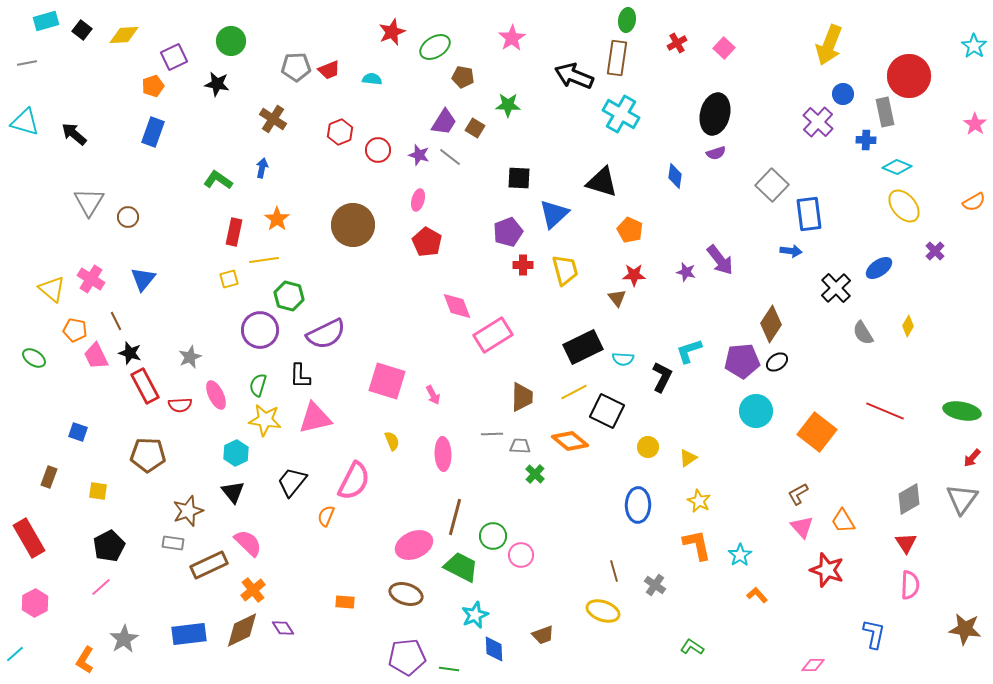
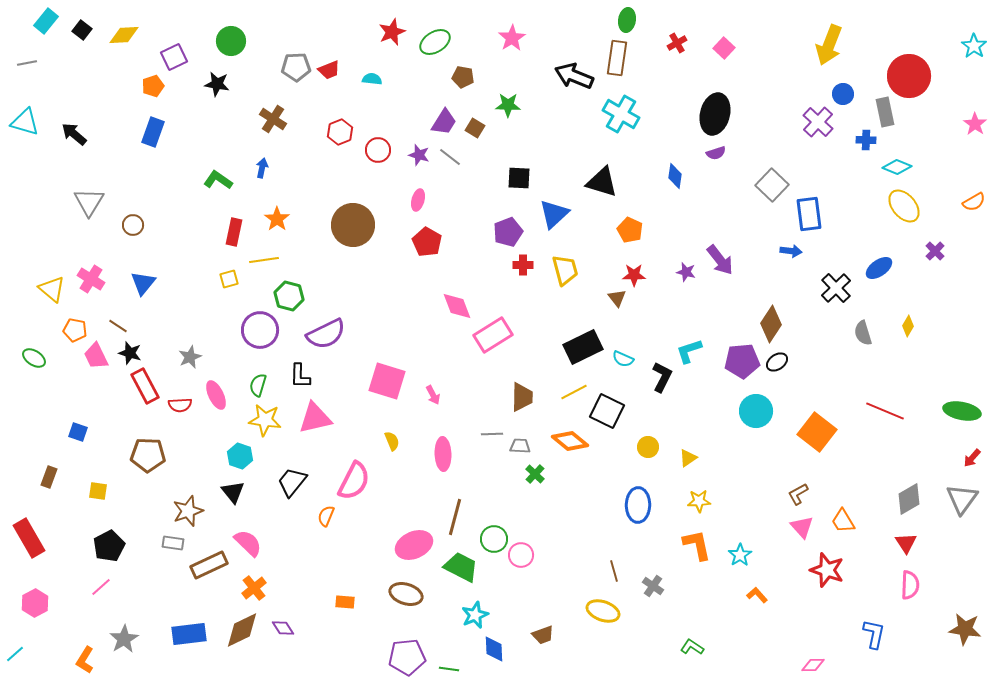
cyan rectangle at (46, 21): rotated 35 degrees counterclockwise
green ellipse at (435, 47): moved 5 px up
brown circle at (128, 217): moved 5 px right, 8 px down
blue triangle at (143, 279): moved 4 px down
brown line at (116, 321): moved 2 px right, 5 px down; rotated 30 degrees counterclockwise
gray semicircle at (863, 333): rotated 15 degrees clockwise
cyan semicircle at (623, 359): rotated 20 degrees clockwise
cyan hexagon at (236, 453): moved 4 px right, 3 px down; rotated 15 degrees counterclockwise
yellow star at (699, 501): rotated 30 degrees counterclockwise
green circle at (493, 536): moved 1 px right, 3 px down
gray cross at (655, 585): moved 2 px left, 1 px down
orange cross at (253, 590): moved 1 px right, 2 px up
